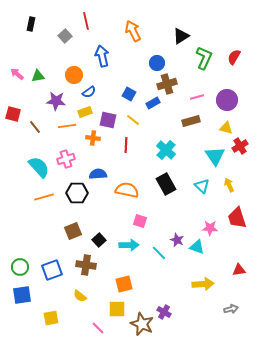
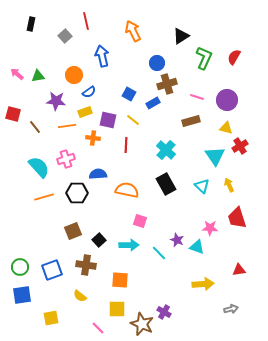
pink line at (197, 97): rotated 32 degrees clockwise
orange square at (124, 284): moved 4 px left, 4 px up; rotated 18 degrees clockwise
